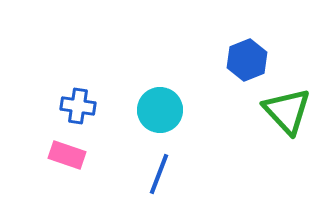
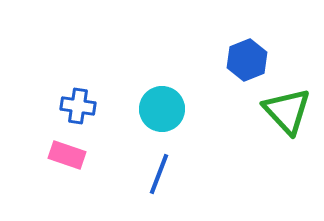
cyan circle: moved 2 px right, 1 px up
